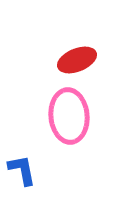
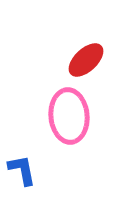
red ellipse: moved 9 px right; rotated 21 degrees counterclockwise
